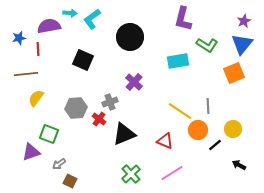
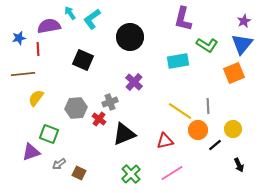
cyan arrow: rotated 128 degrees counterclockwise
brown line: moved 3 px left
red triangle: rotated 36 degrees counterclockwise
black arrow: rotated 144 degrees counterclockwise
brown square: moved 9 px right, 8 px up
